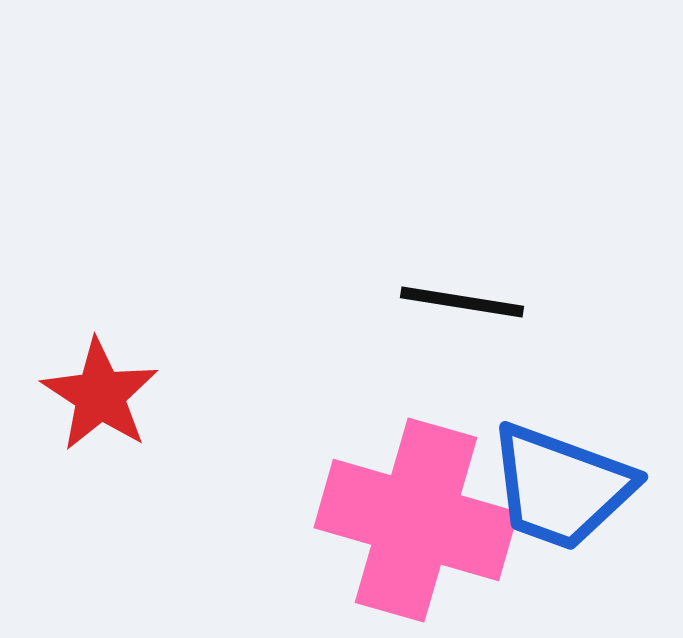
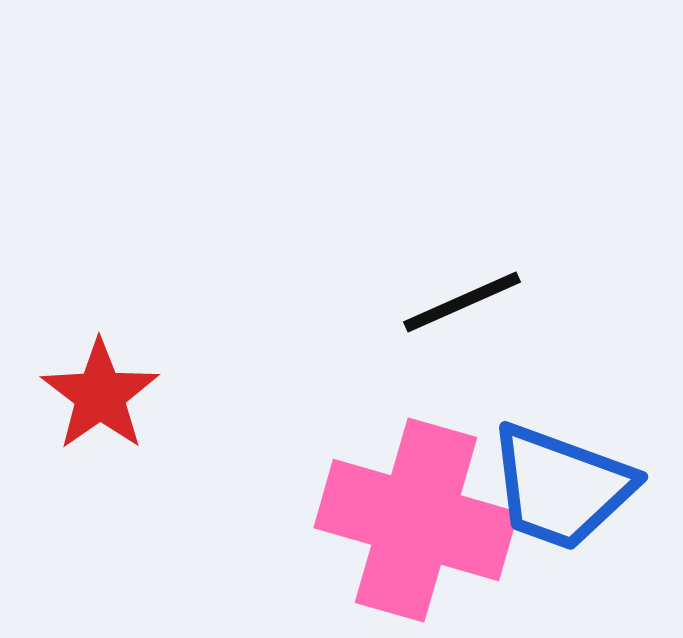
black line: rotated 33 degrees counterclockwise
red star: rotated 4 degrees clockwise
